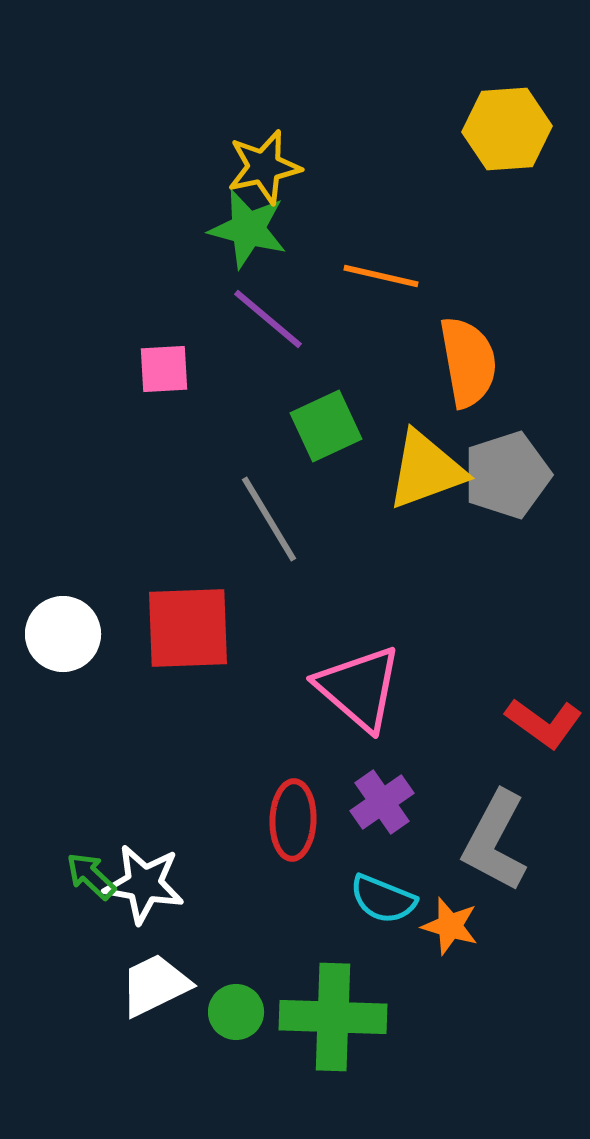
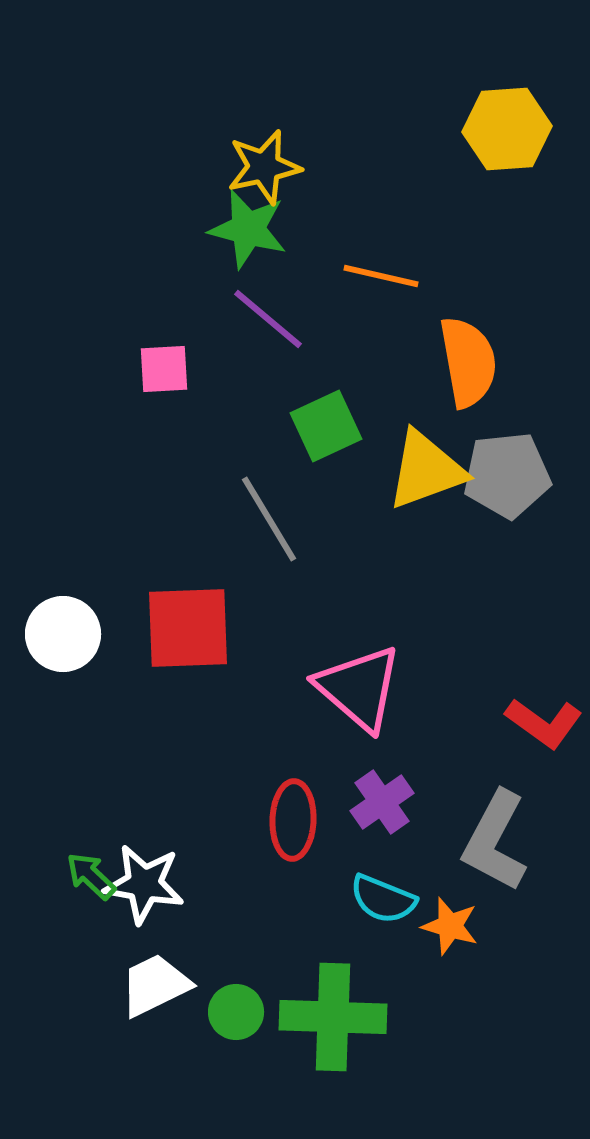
gray pentagon: rotated 12 degrees clockwise
